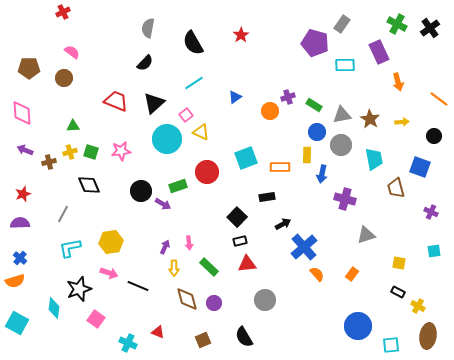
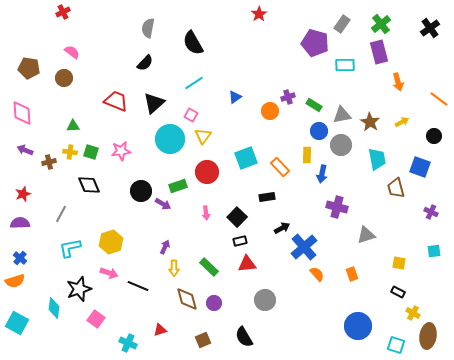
green cross at (397, 24): moved 16 px left; rotated 24 degrees clockwise
red star at (241, 35): moved 18 px right, 21 px up
purple rectangle at (379, 52): rotated 10 degrees clockwise
brown pentagon at (29, 68): rotated 10 degrees clockwise
pink square at (186, 115): moved 5 px right; rotated 24 degrees counterclockwise
brown star at (370, 119): moved 3 px down
yellow arrow at (402, 122): rotated 24 degrees counterclockwise
yellow triangle at (201, 132): moved 2 px right, 4 px down; rotated 42 degrees clockwise
blue circle at (317, 132): moved 2 px right, 1 px up
cyan circle at (167, 139): moved 3 px right
yellow cross at (70, 152): rotated 24 degrees clockwise
cyan trapezoid at (374, 159): moved 3 px right
orange rectangle at (280, 167): rotated 48 degrees clockwise
purple cross at (345, 199): moved 8 px left, 8 px down
gray line at (63, 214): moved 2 px left
black arrow at (283, 224): moved 1 px left, 4 px down
yellow hexagon at (111, 242): rotated 10 degrees counterclockwise
pink arrow at (189, 243): moved 17 px right, 30 px up
orange rectangle at (352, 274): rotated 56 degrees counterclockwise
yellow cross at (418, 306): moved 5 px left, 7 px down
red triangle at (158, 332): moved 2 px right, 2 px up; rotated 40 degrees counterclockwise
cyan square at (391, 345): moved 5 px right; rotated 24 degrees clockwise
